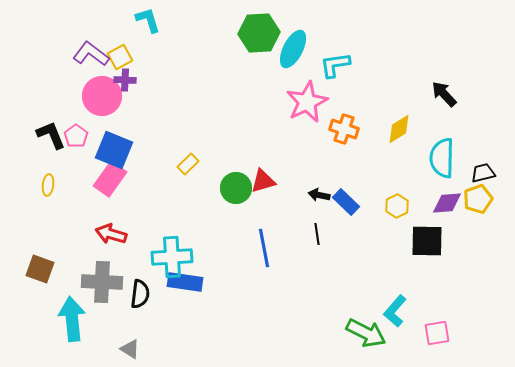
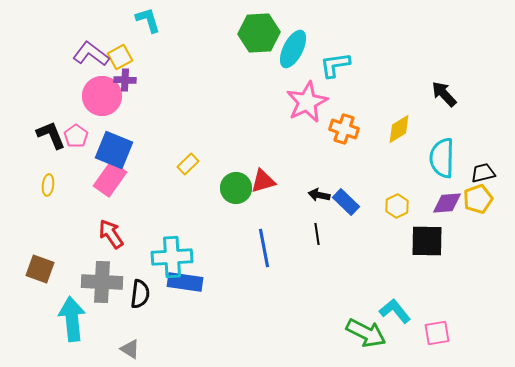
red arrow at (111, 234): rotated 40 degrees clockwise
cyan L-shape at (395, 311): rotated 100 degrees clockwise
